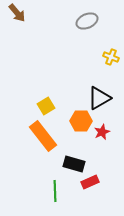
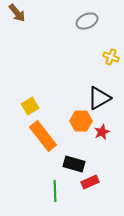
yellow square: moved 16 px left
